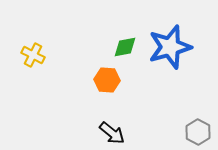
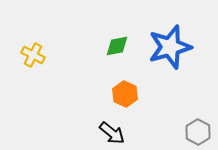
green diamond: moved 8 px left, 1 px up
orange hexagon: moved 18 px right, 14 px down; rotated 20 degrees clockwise
